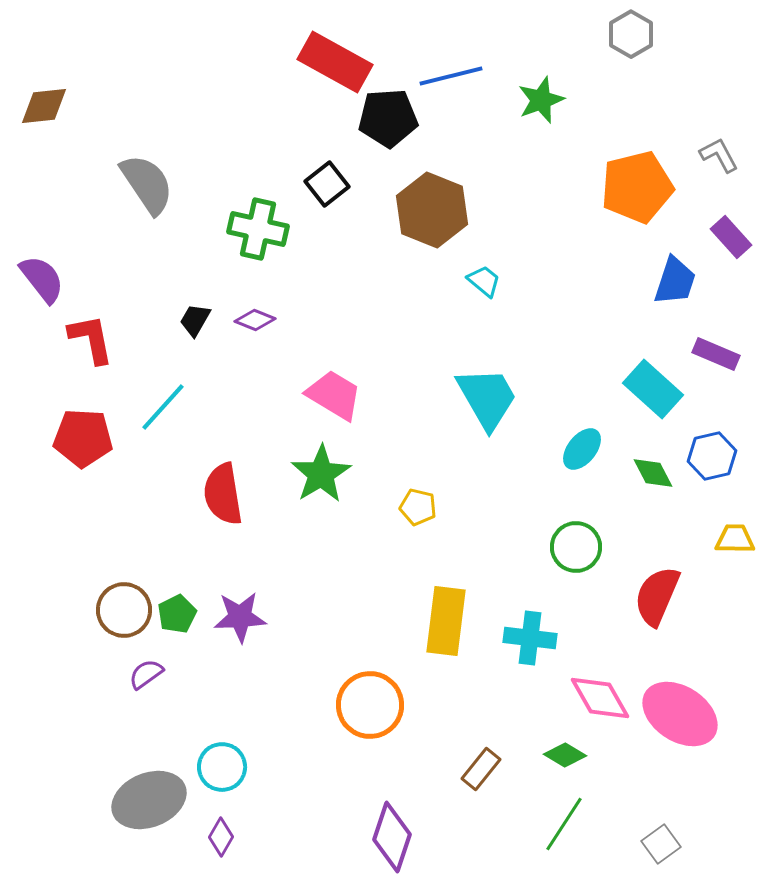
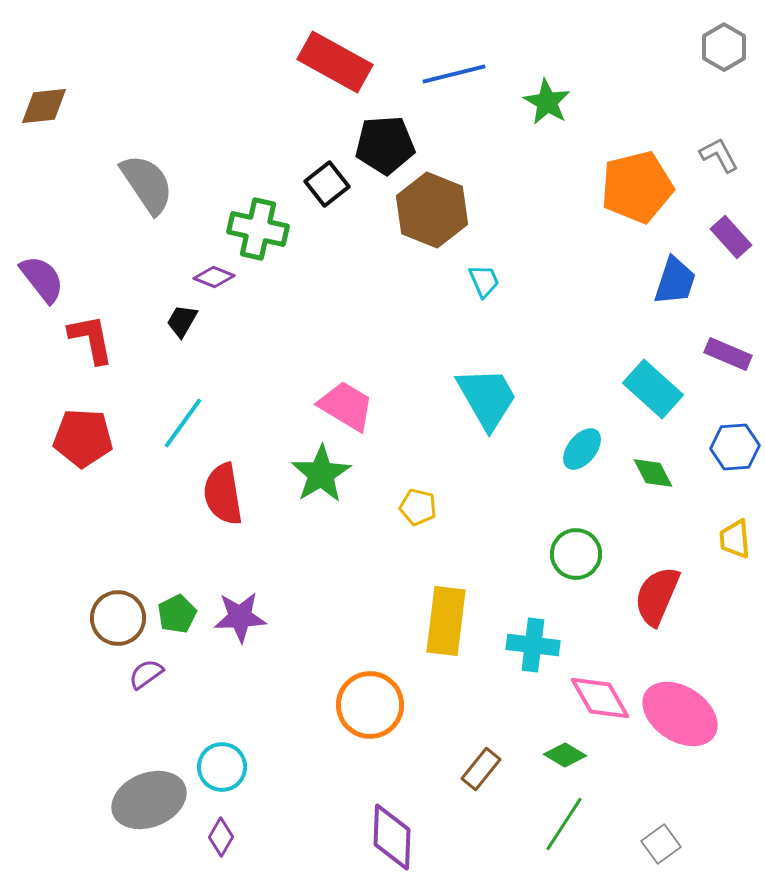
gray hexagon at (631, 34): moved 93 px right, 13 px down
blue line at (451, 76): moved 3 px right, 2 px up
green star at (541, 100): moved 6 px right, 2 px down; rotated 21 degrees counterclockwise
black pentagon at (388, 118): moved 3 px left, 27 px down
cyan trapezoid at (484, 281): rotated 27 degrees clockwise
black trapezoid at (195, 320): moved 13 px left, 1 px down
purple diamond at (255, 320): moved 41 px left, 43 px up
purple rectangle at (716, 354): moved 12 px right
pink trapezoid at (334, 395): moved 12 px right, 11 px down
cyan line at (163, 407): moved 20 px right, 16 px down; rotated 6 degrees counterclockwise
blue hexagon at (712, 456): moved 23 px right, 9 px up; rotated 9 degrees clockwise
yellow trapezoid at (735, 539): rotated 96 degrees counterclockwise
green circle at (576, 547): moved 7 px down
brown circle at (124, 610): moved 6 px left, 8 px down
cyan cross at (530, 638): moved 3 px right, 7 px down
purple diamond at (392, 837): rotated 16 degrees counterclockwise
